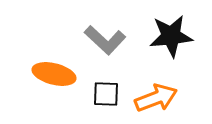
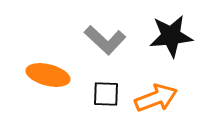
orange ellipse: moved 6 px left, 1 px down
